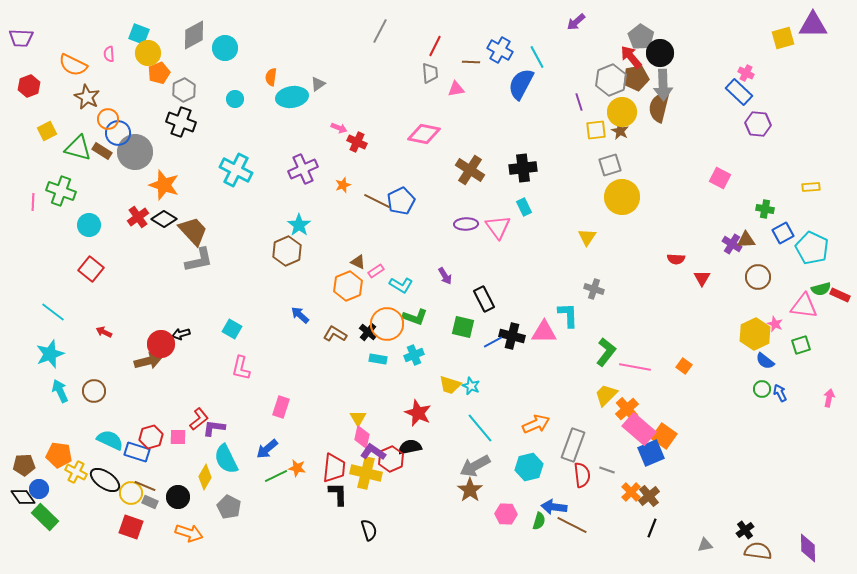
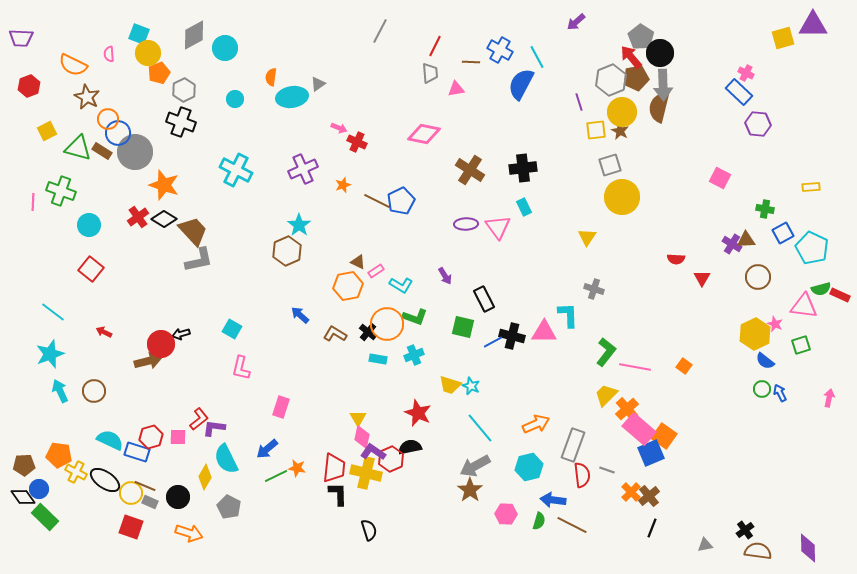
orange hexagon at (348, 286): rotated 12 degrees clockwise
blue arrow at (554, 507): moved 1 px left, 7 px up
